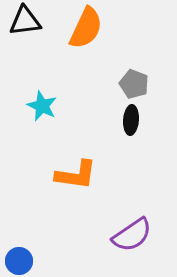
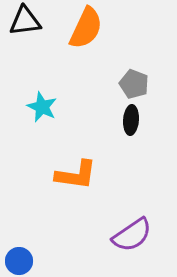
cyan star: moved 1 px down
